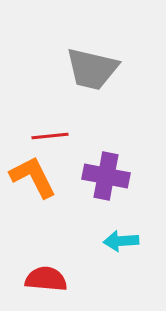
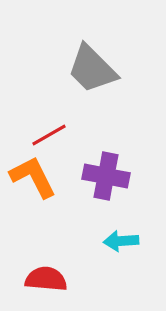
gray trapezoid: rotated 32 degrees clockwise
red line: moved 1 px left, 1 px up; rotated 24 degrees counterclockwise
